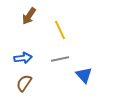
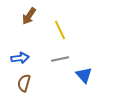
blue arrow: moved 3 px left
brown semicircle: rotated 18 degrees counterclockwise
